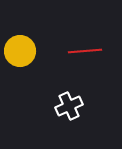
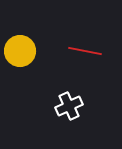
red line: rotated 16 degrees clockwise
